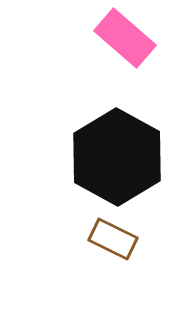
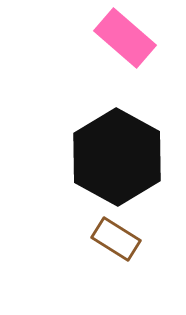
brown rectangle: moved 3 px right; rotated 6 degrees clockwise
